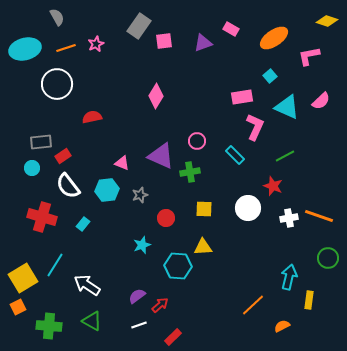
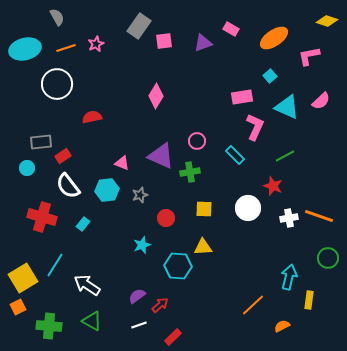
cyan circle at (32, 168): moved 5 px left
